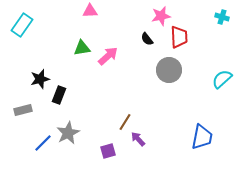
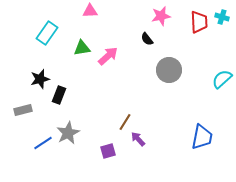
cyan rectangle: moved 25 px right, 8 px down
red trapezoid: moved 20 px right, 15 px up
blue line: rotated 12 degrees clockwise
